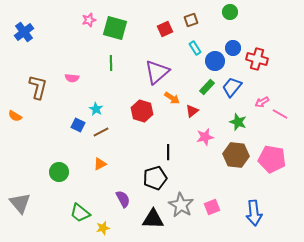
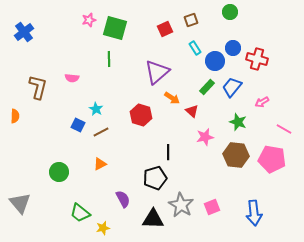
green line at (111, 63): moved 2 px left, 4 px up
red hexagon at (142, 111): moved 1 px left, 4 px down
red triangle at (192, 111): rotated 40 degrees counterclockwise
pink line at (280, 114): moved 4 px right, 15 px down
orange semicircle at (15, 116): rotated 120 degrees counterclockwise
